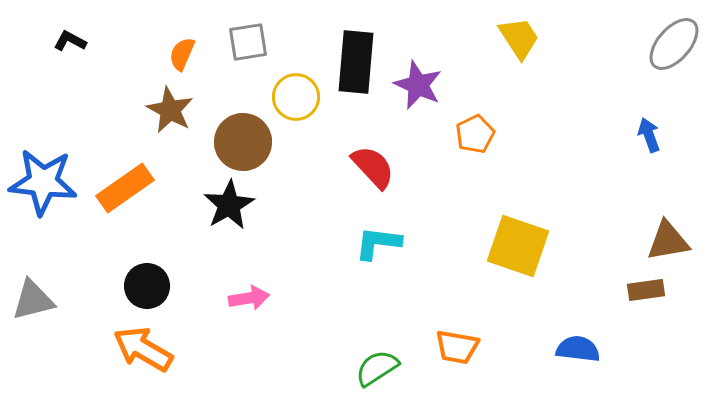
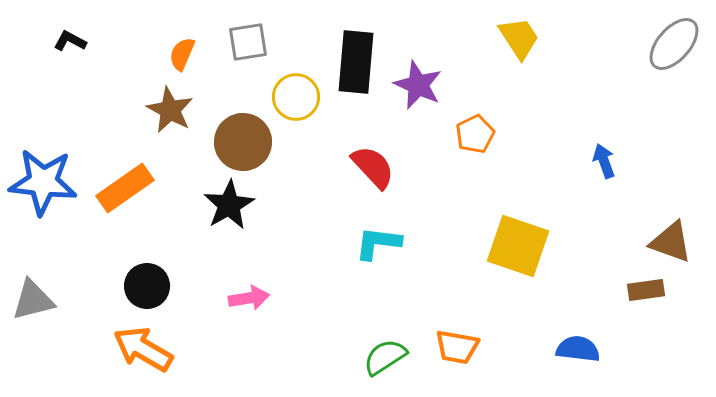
blue arrow: moved 45 px left, 26 px down
brown triangle: moved 3 px right, 1 px down; rotated 30 degrees clockwise
green semicircle: moved 8 px right, 11 px up
